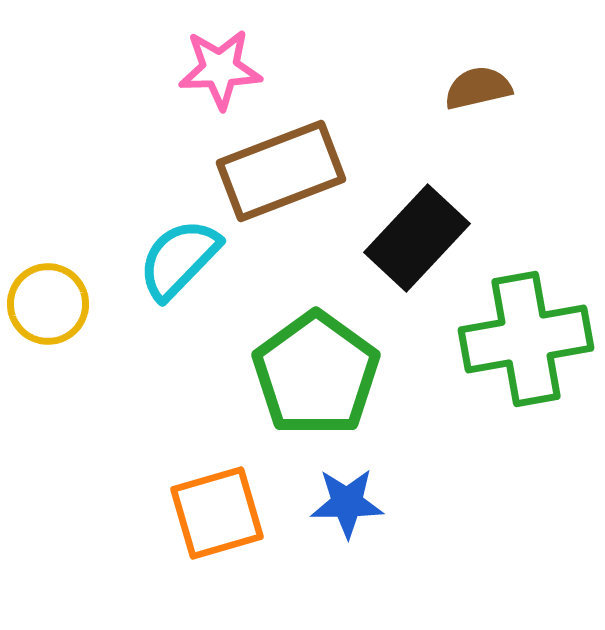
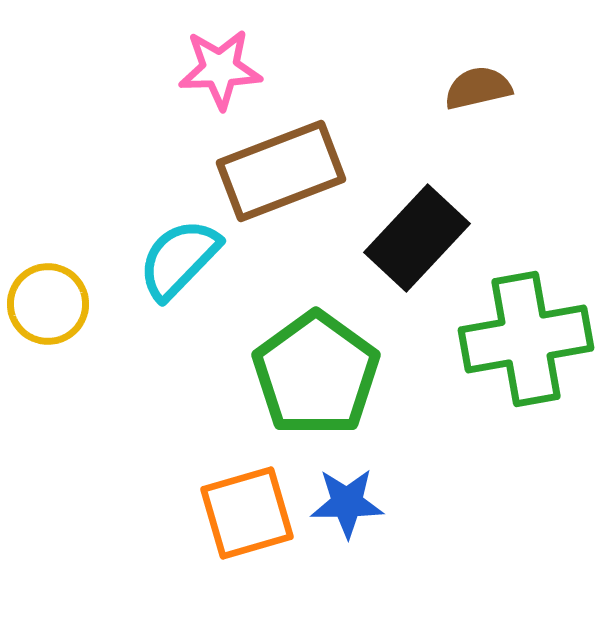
orange square: moved 30 px right
